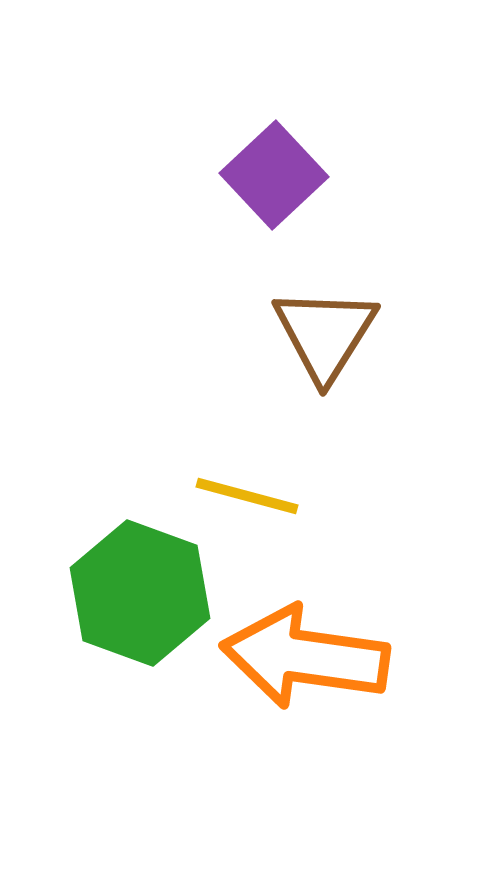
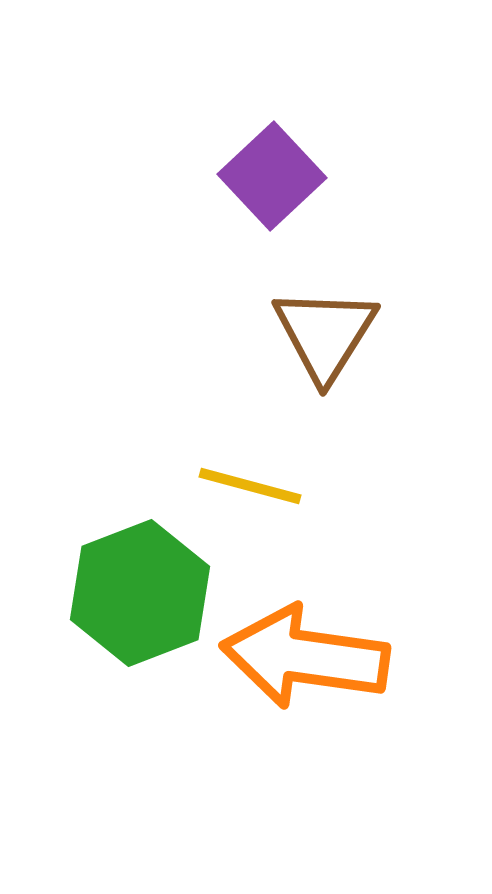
purple square: moved 2 px left, 1 px down
yellow line: moved 3 px right, 10 px up
green hexagon: rotated 19 degrees clockwise
